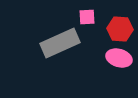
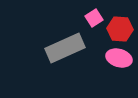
pink square: moved 7 px right, 1 px down; rotated 30 degrees counterclockwise
gray rectangle: moved 5 px right, 5 px down
